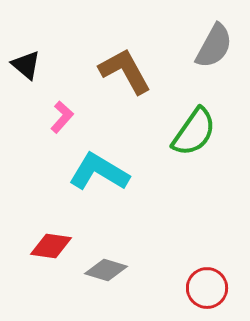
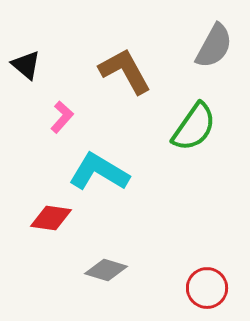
green semicircle: moved 5 px up
red diamond: moved 28 px up
